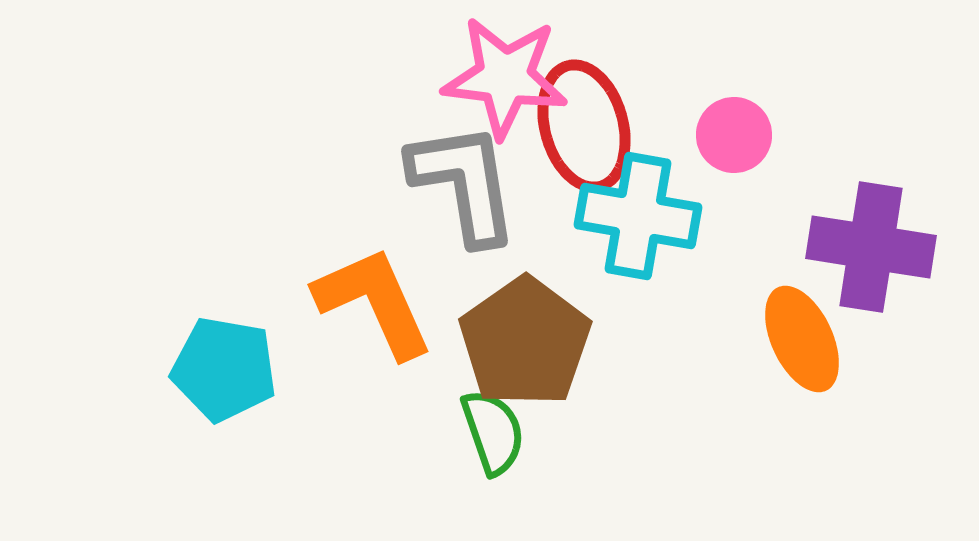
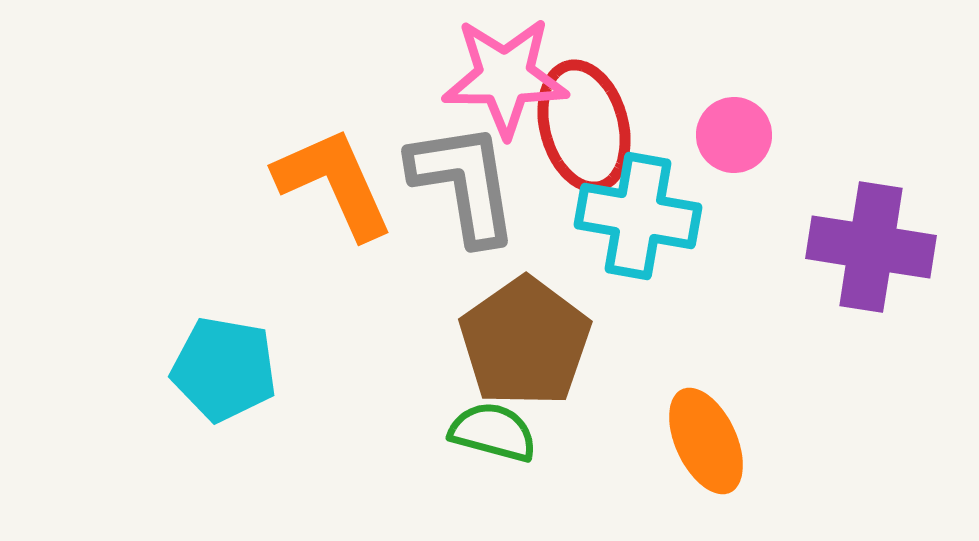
pink star: rotated 7 degrees counterclockwise
orange L-shape: moved 40 px left, 119 px up
orange ellipse: moved 96 px left, 102 px down
green semicircle: rotated 56 degrees counterclockwise
